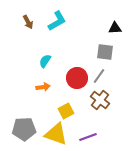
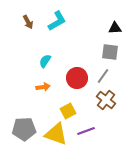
gray square: moved 5 px right
gray line: moved 4 px right
brown cross: moved 6 px right
yellow square: moved 2 px right
purple line: moved 2 px left, 6 px up
